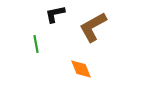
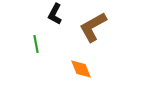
black L-shape: rotated 50 degrees counterclockwise
